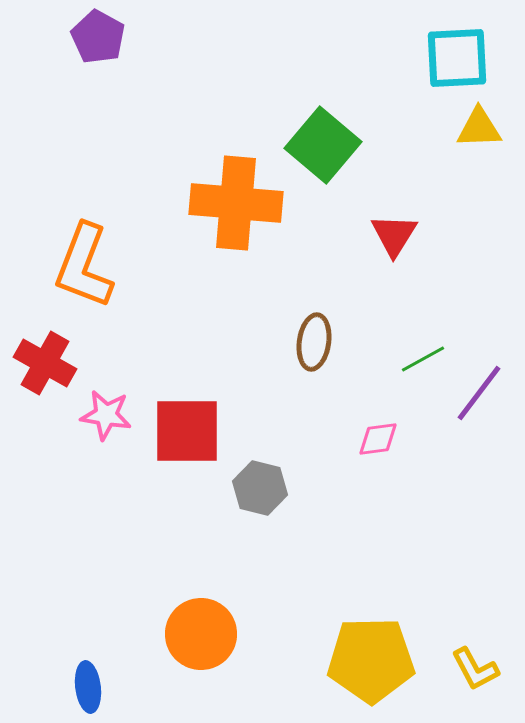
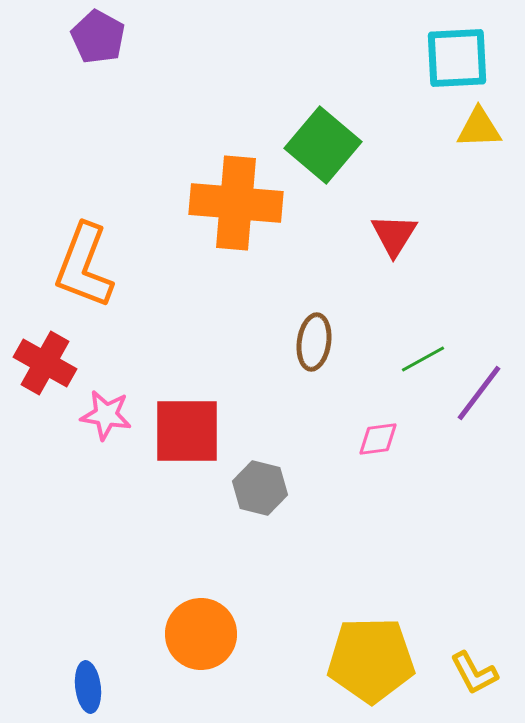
yellow L-shape: moved 1 px left, 4 px down
